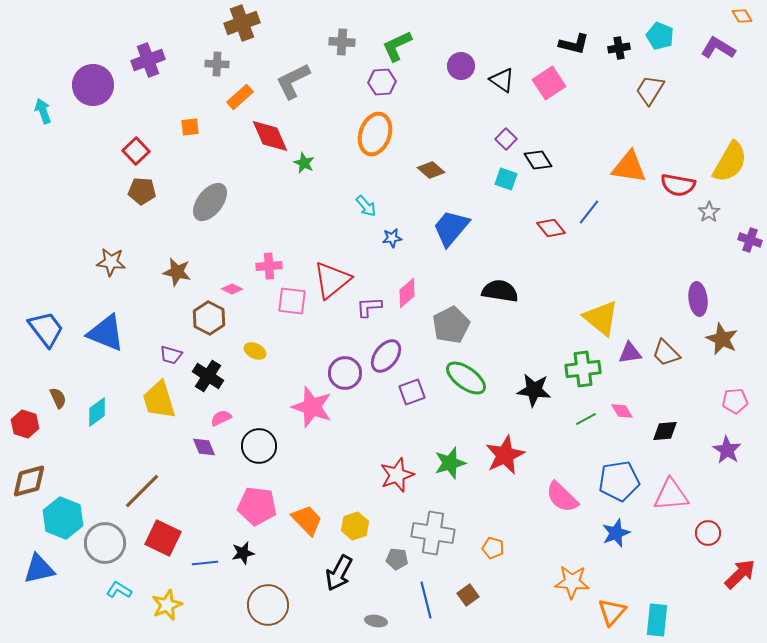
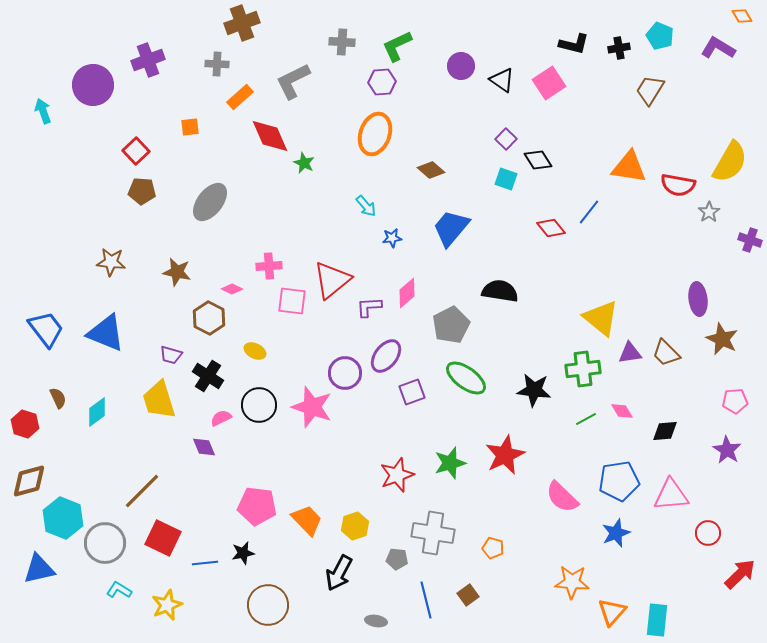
black circle at (259, 446): moved 41 px up
